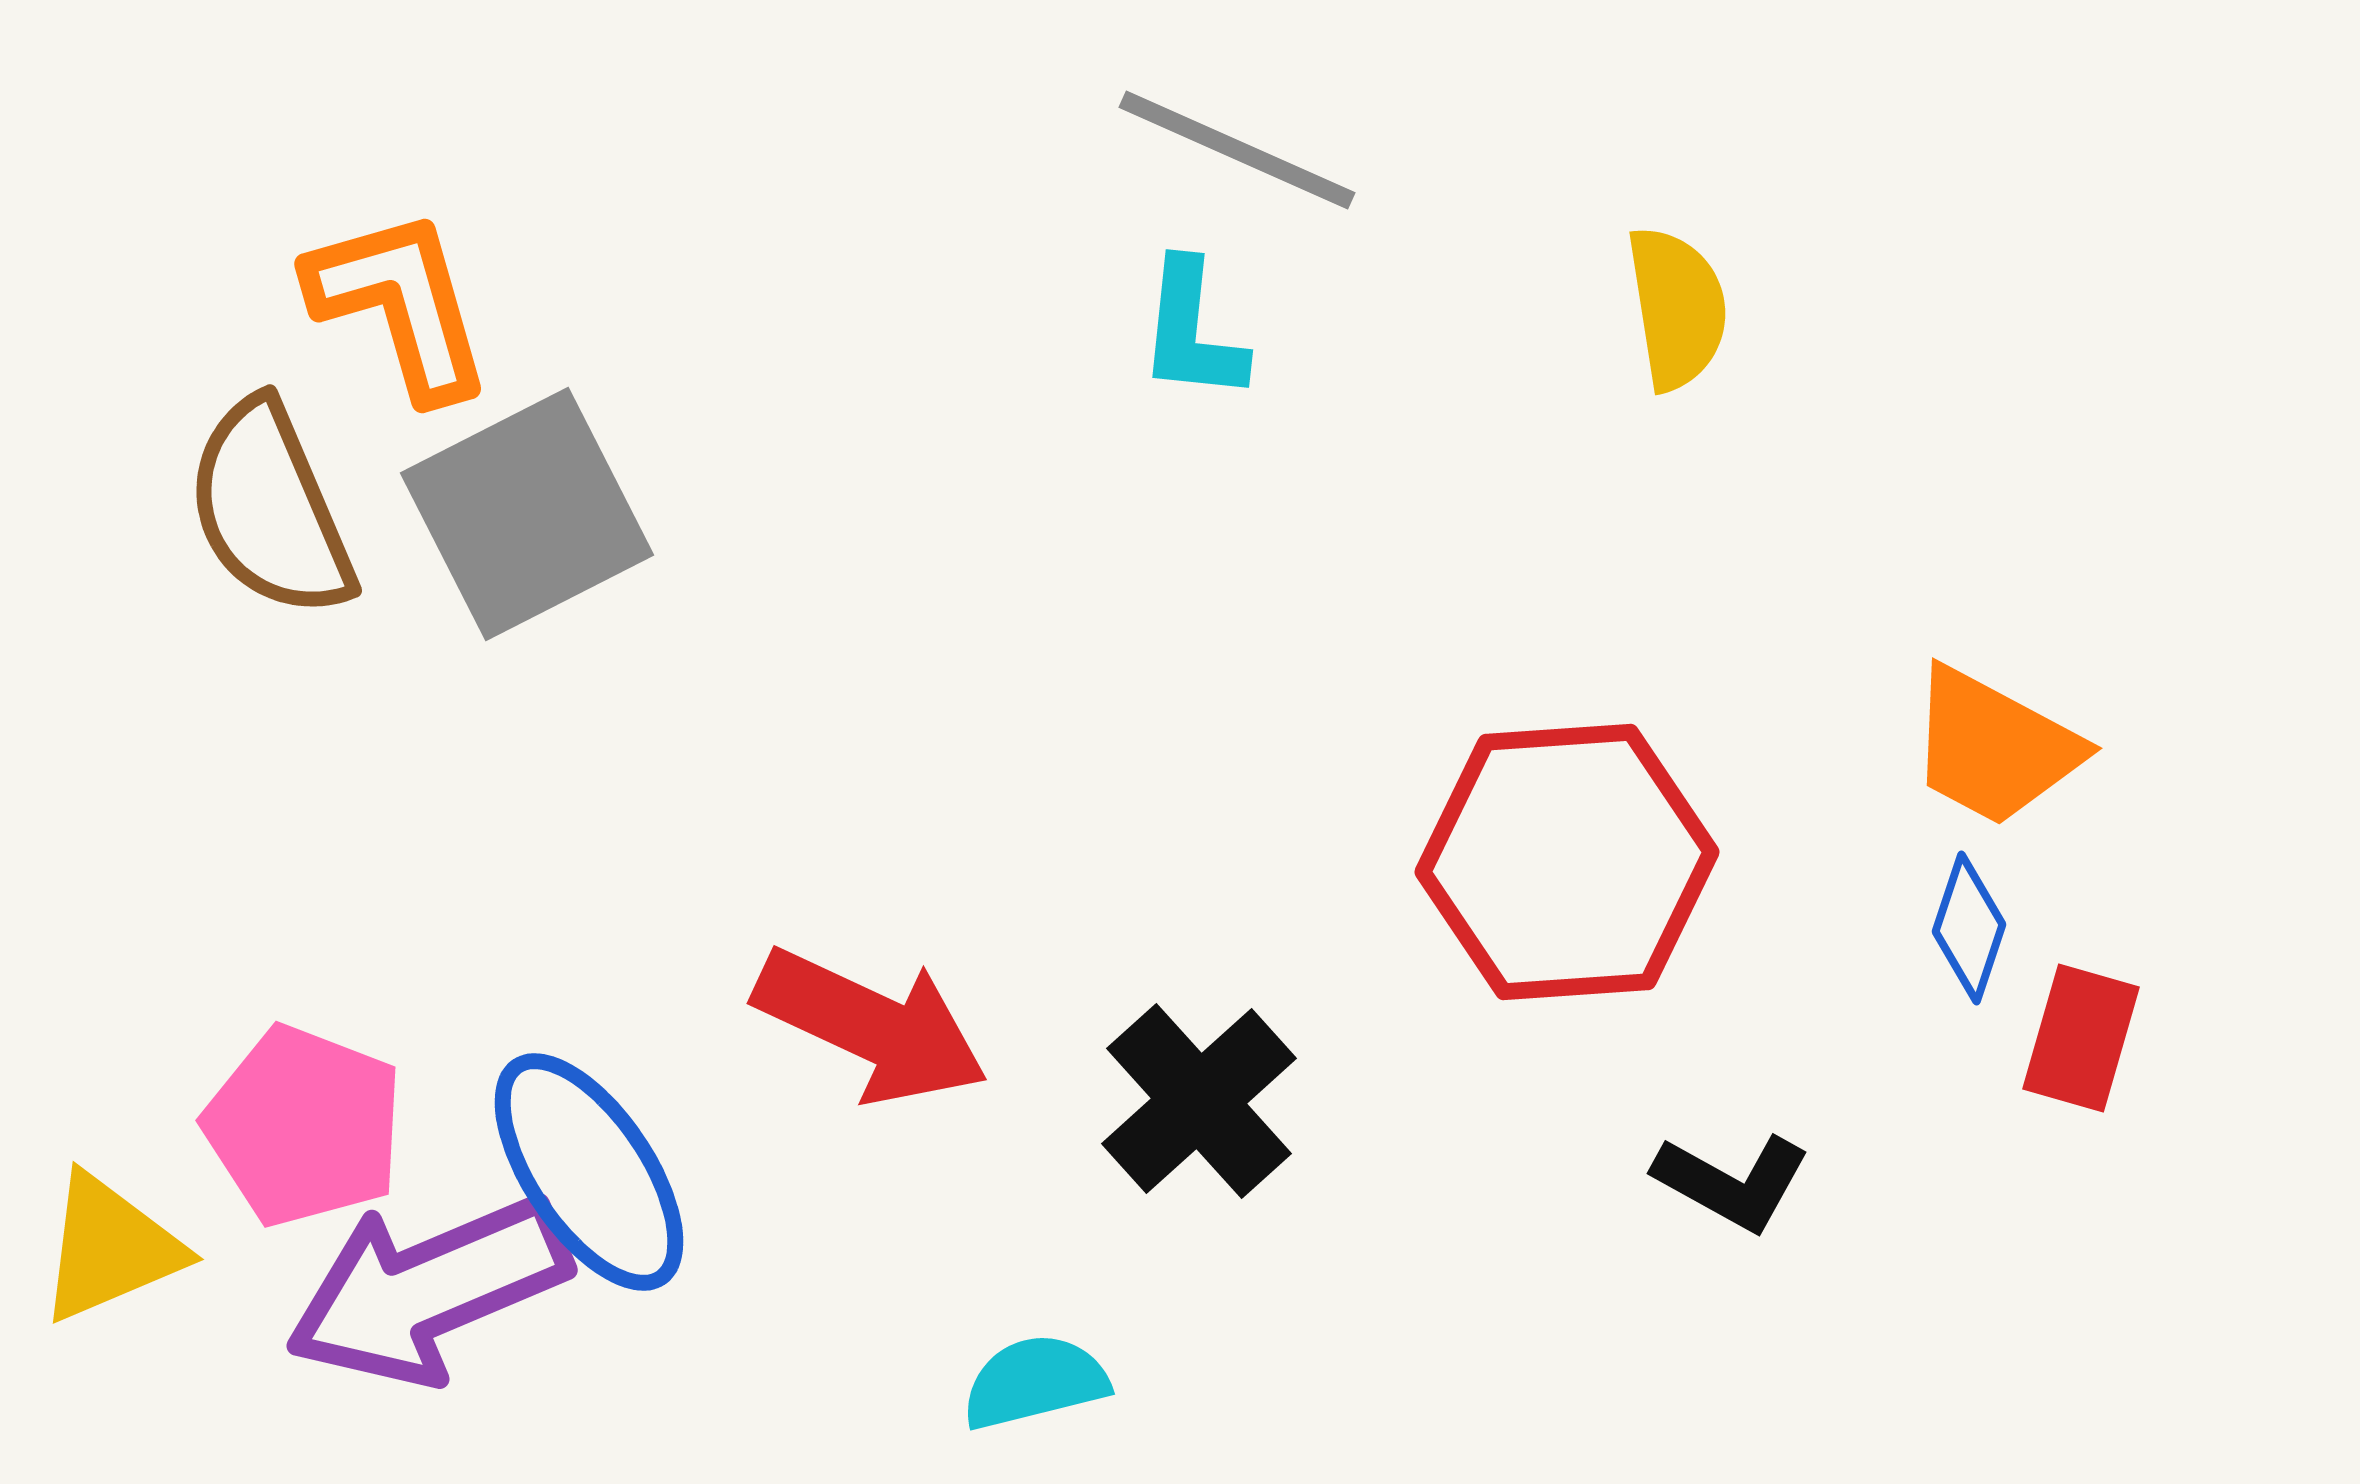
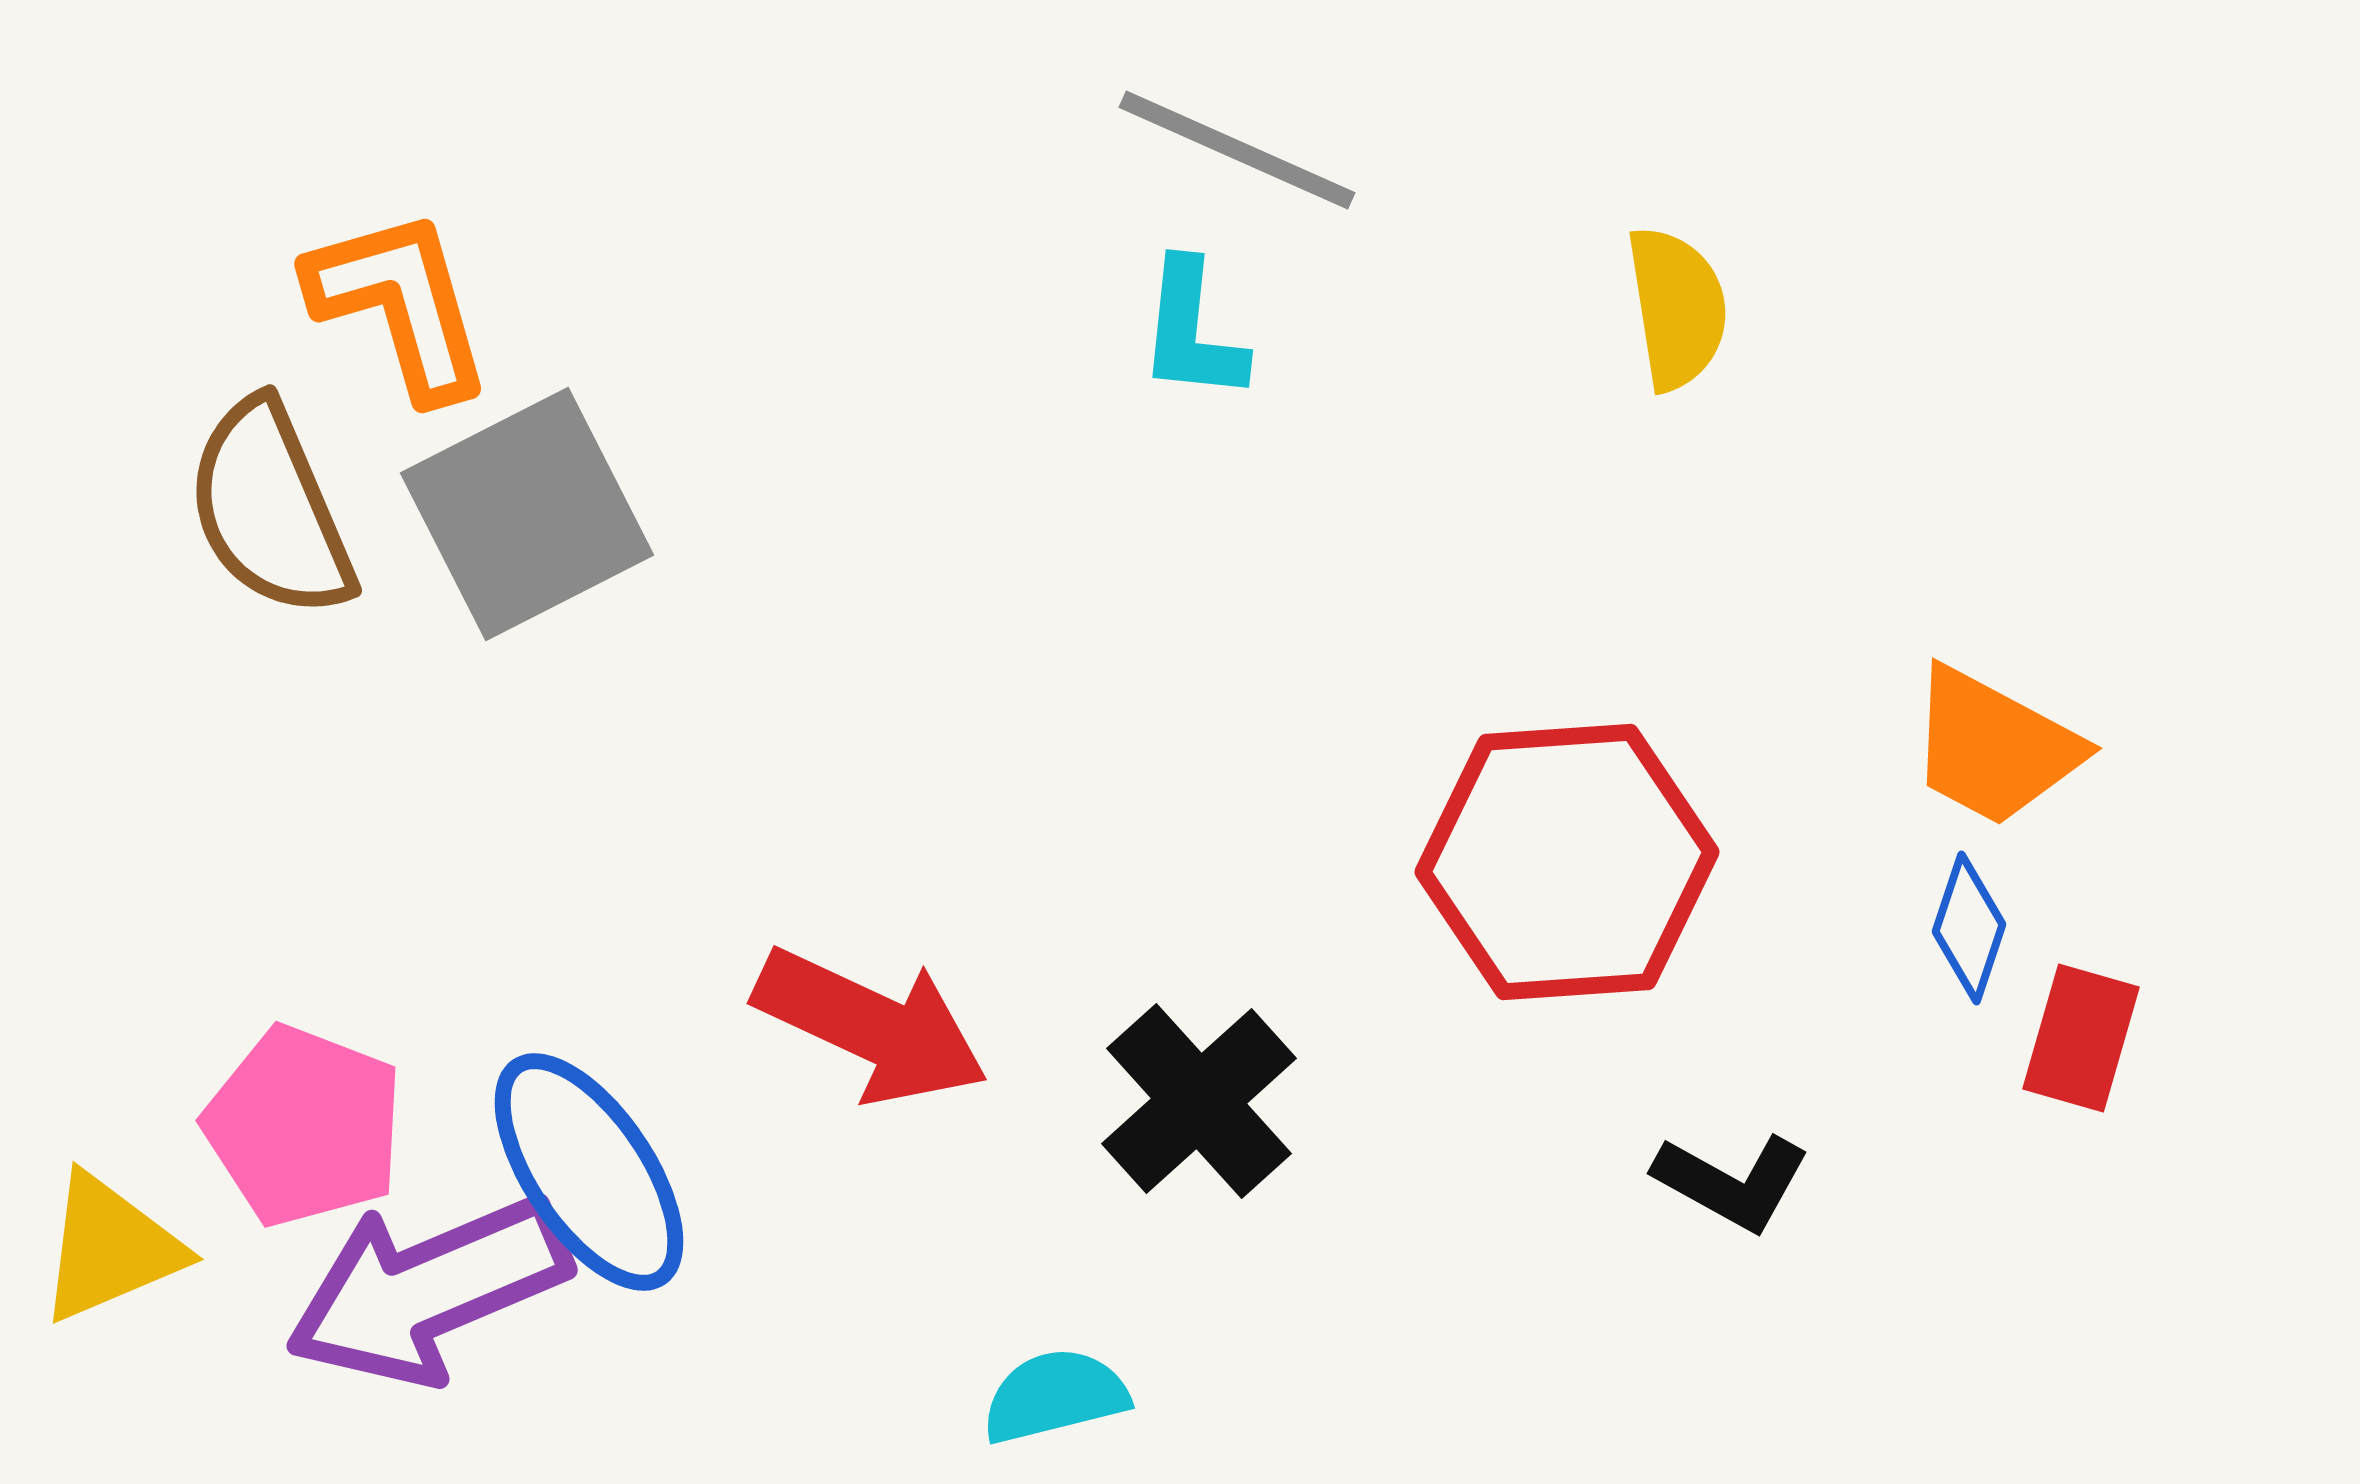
cyan semicircle: moved 20 px right, 14 px down
